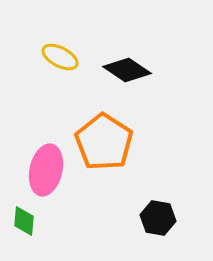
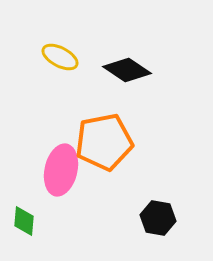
orange pentagon: rotated 28 degrees clockwise
pink ellipse: moved 15 px right
